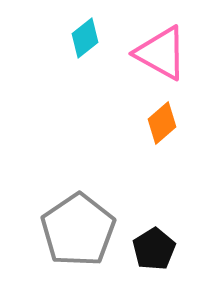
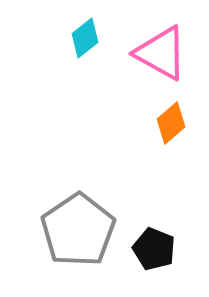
orange diamond: moved 9 px right
black pentagon: rotated 18 degrees counterclockwise
